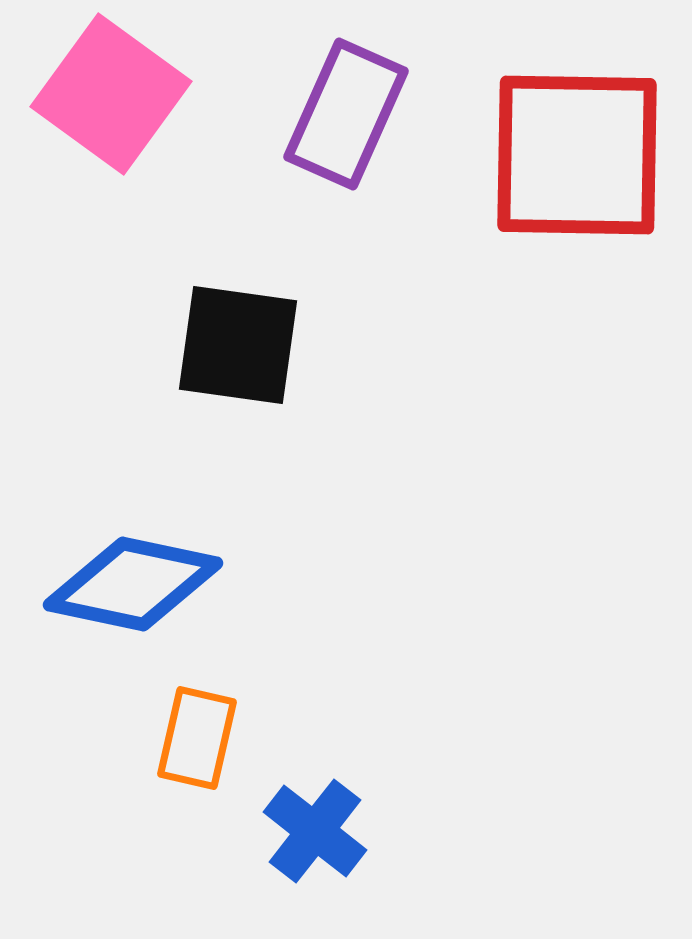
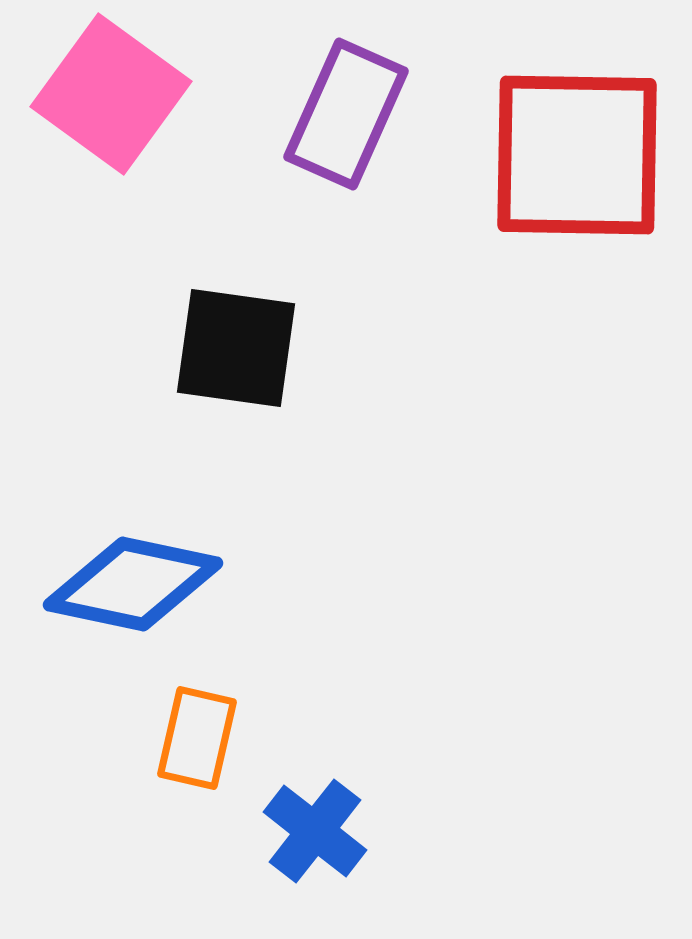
black square: moved 2 px left, 3 px down
